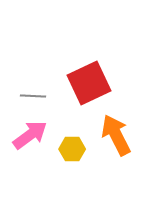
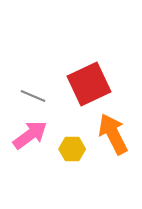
red square: moved 1 px down
gray line: rotated 20 degrees clockwise
orange arrow: moved 3 px left, 1 px up
